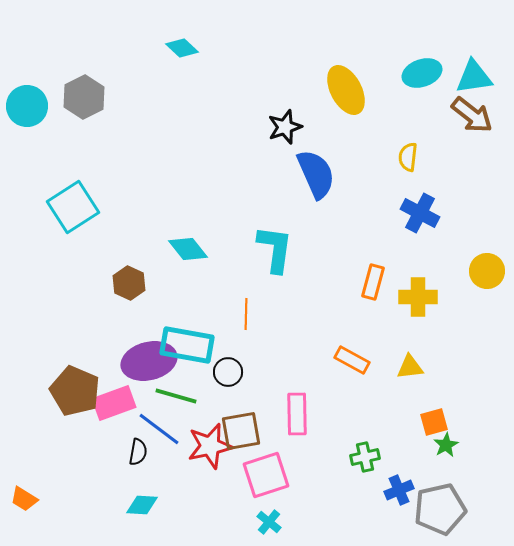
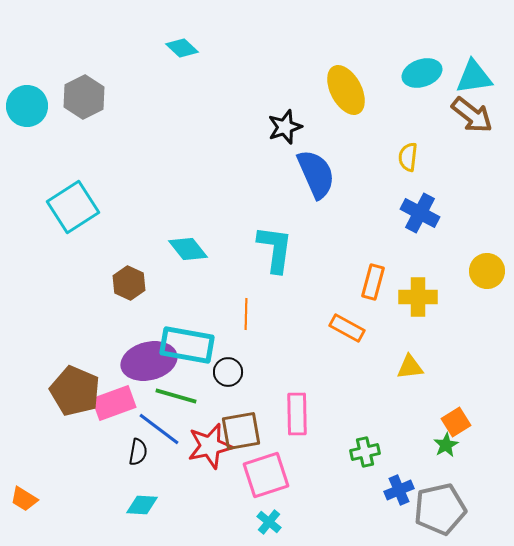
orange rectangle at (352, 360): moved 5 px left, 32 px up
orange square at (434, 422): moved 22 px right; rotated 16 degrees counterclockwise
green cross at (365, 457): moved 5 px up
